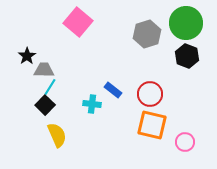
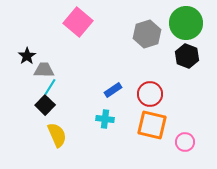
blue rectangle: rotated 72 degrees counterclockwise
cyan cross: moved 13 px right, 15 px down
